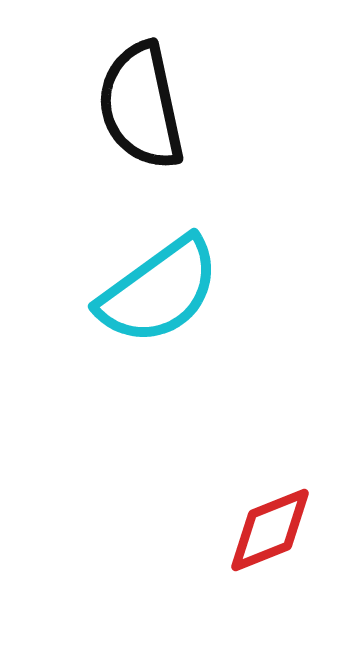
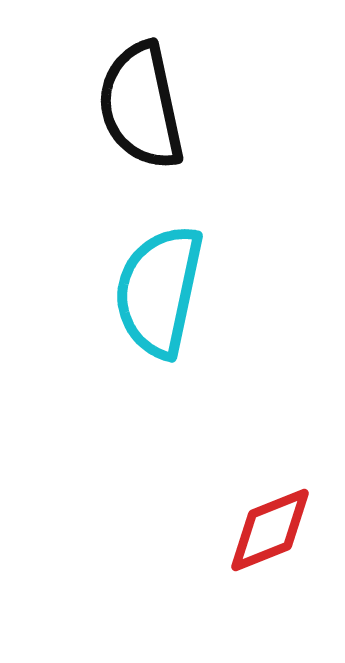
cyan semicircle: rotated 138 degrees clockwise
